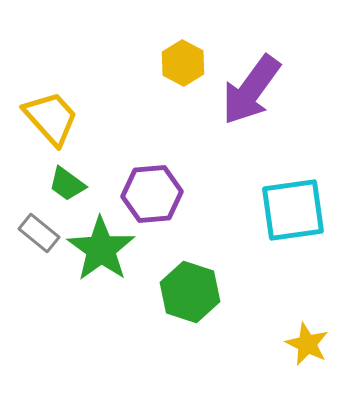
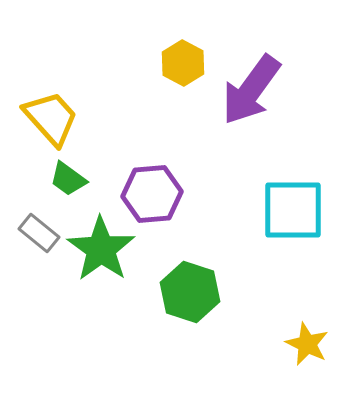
green trapezoid: moved 1 px right, 5 px up
cyan square: rotated 8 degrees clockwise
